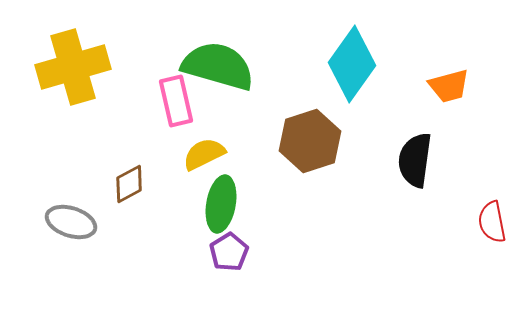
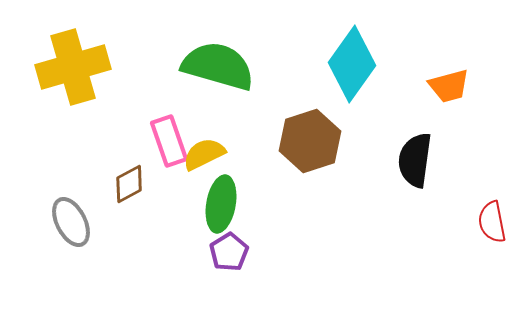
pink rectangle: moved 7 px left, 40 px down; rotated 6 degrees counterclockwise
gray ellipse: rotated 45 degrees clockwise
